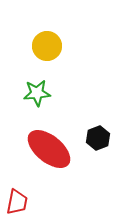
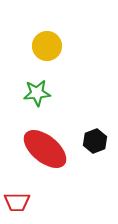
black hexagon: moved 3 px left, 3 px down
red ellipse: moved 4 px left
red trapezoid: rotated 80 degrees clockwise
